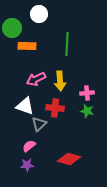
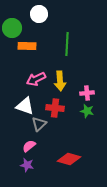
purple star: rotated 16 degrees clockwise
